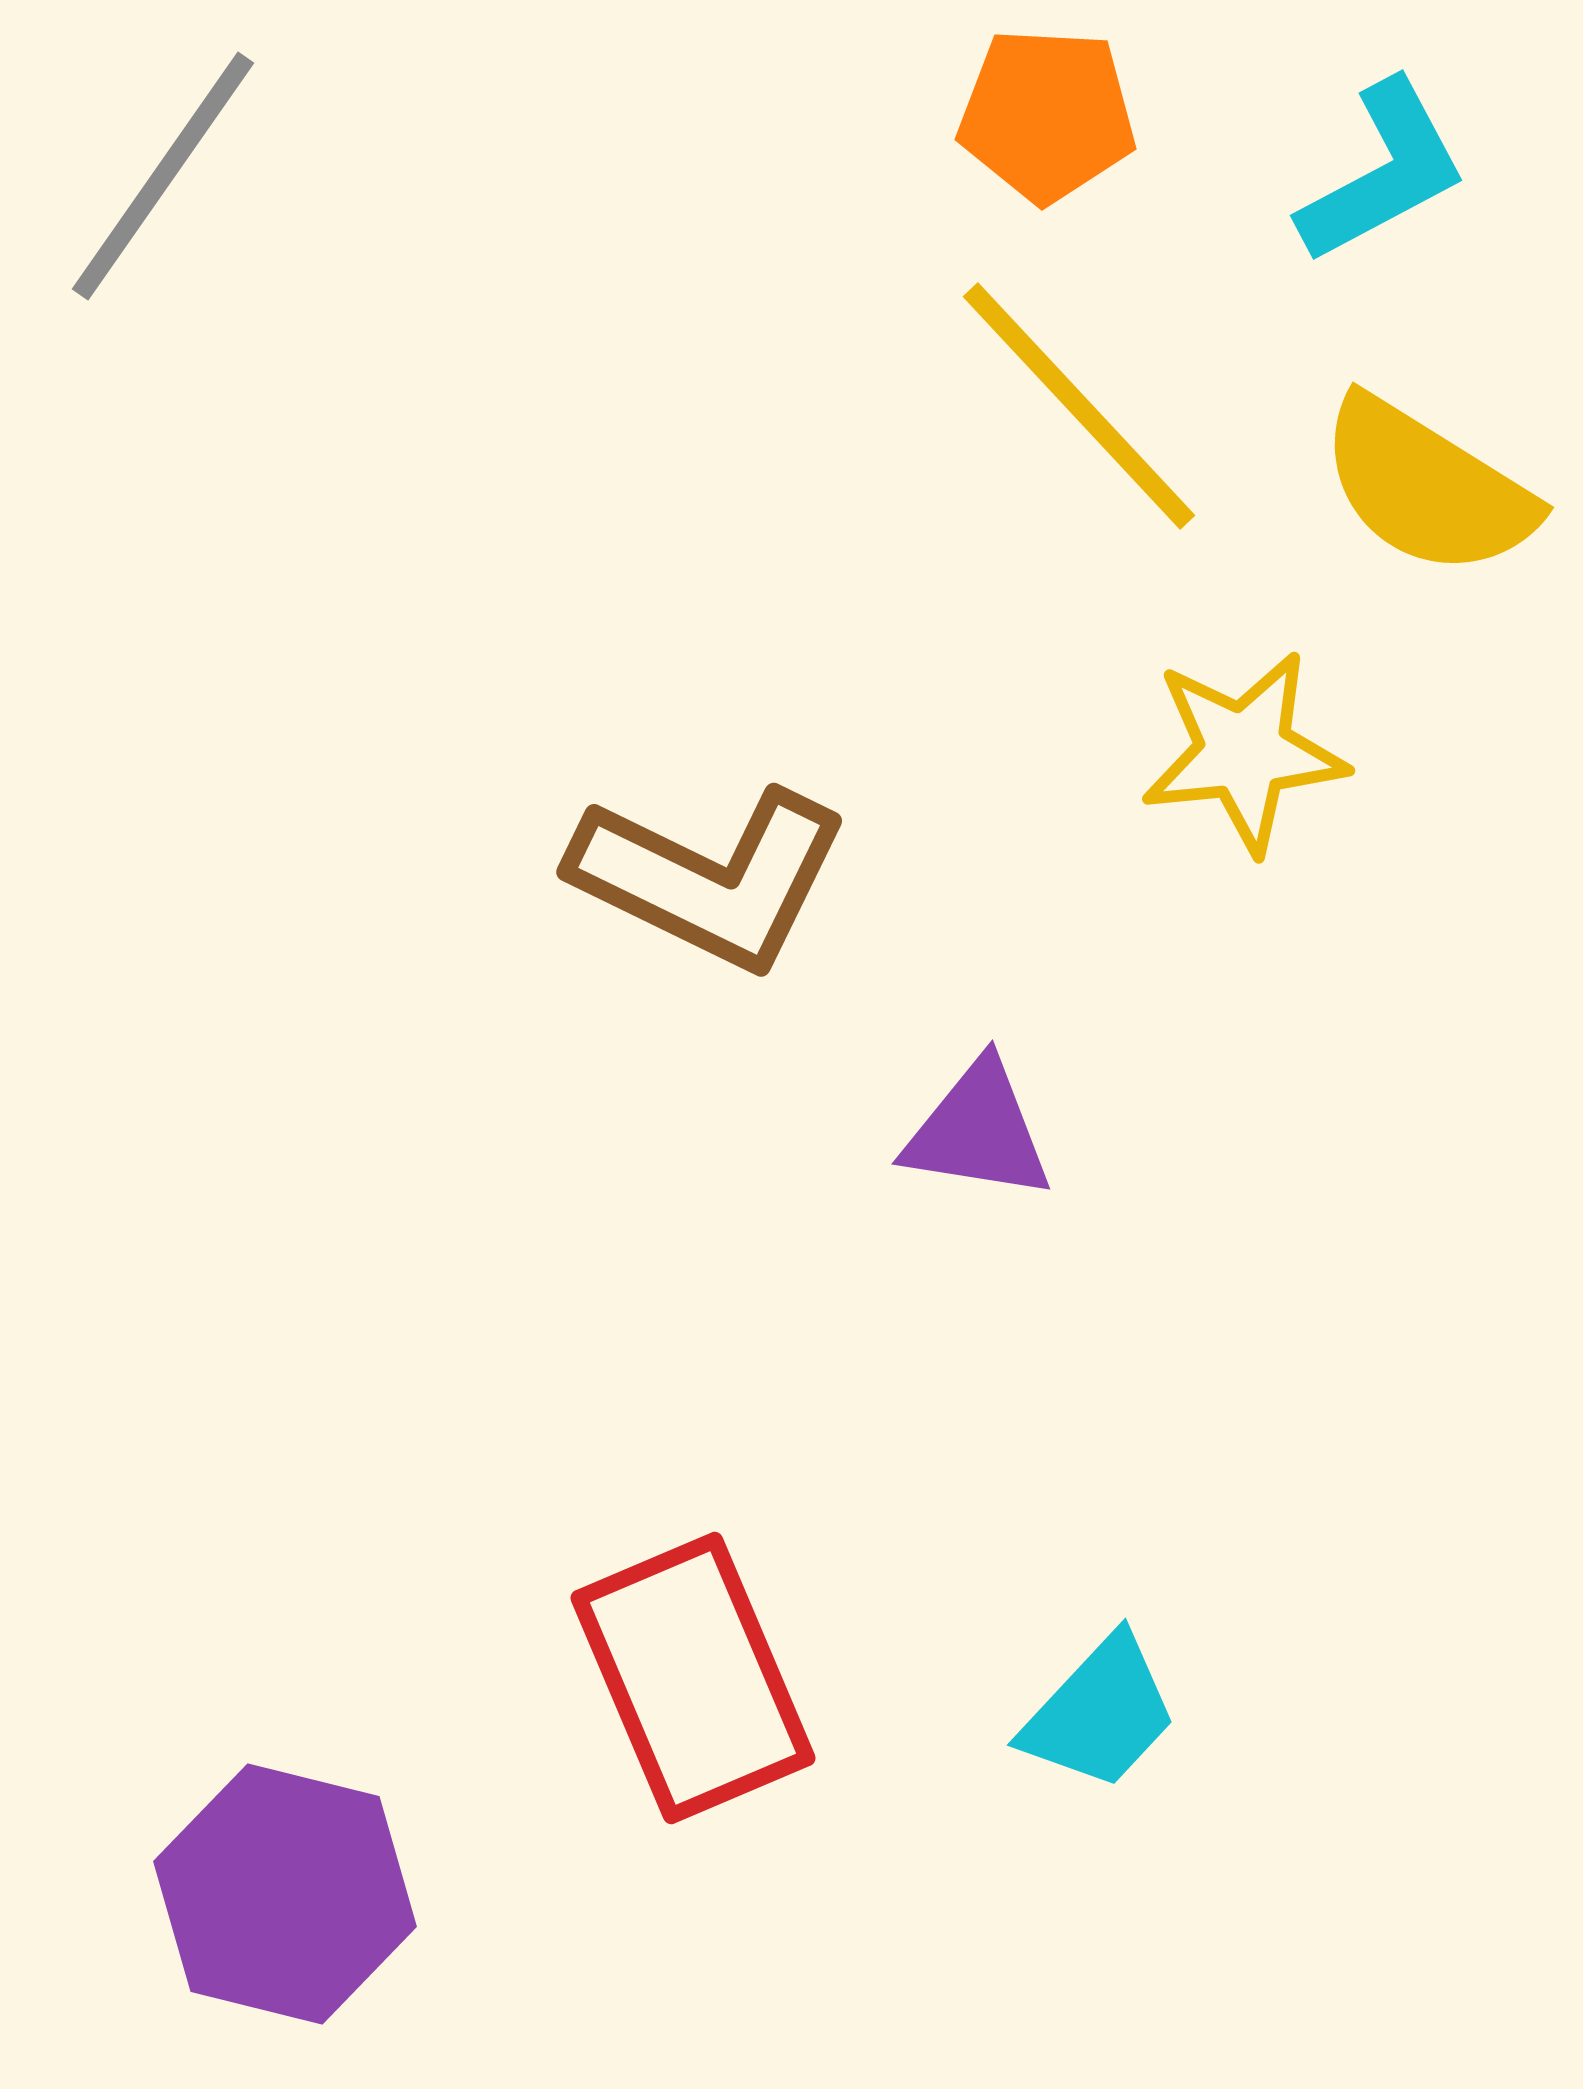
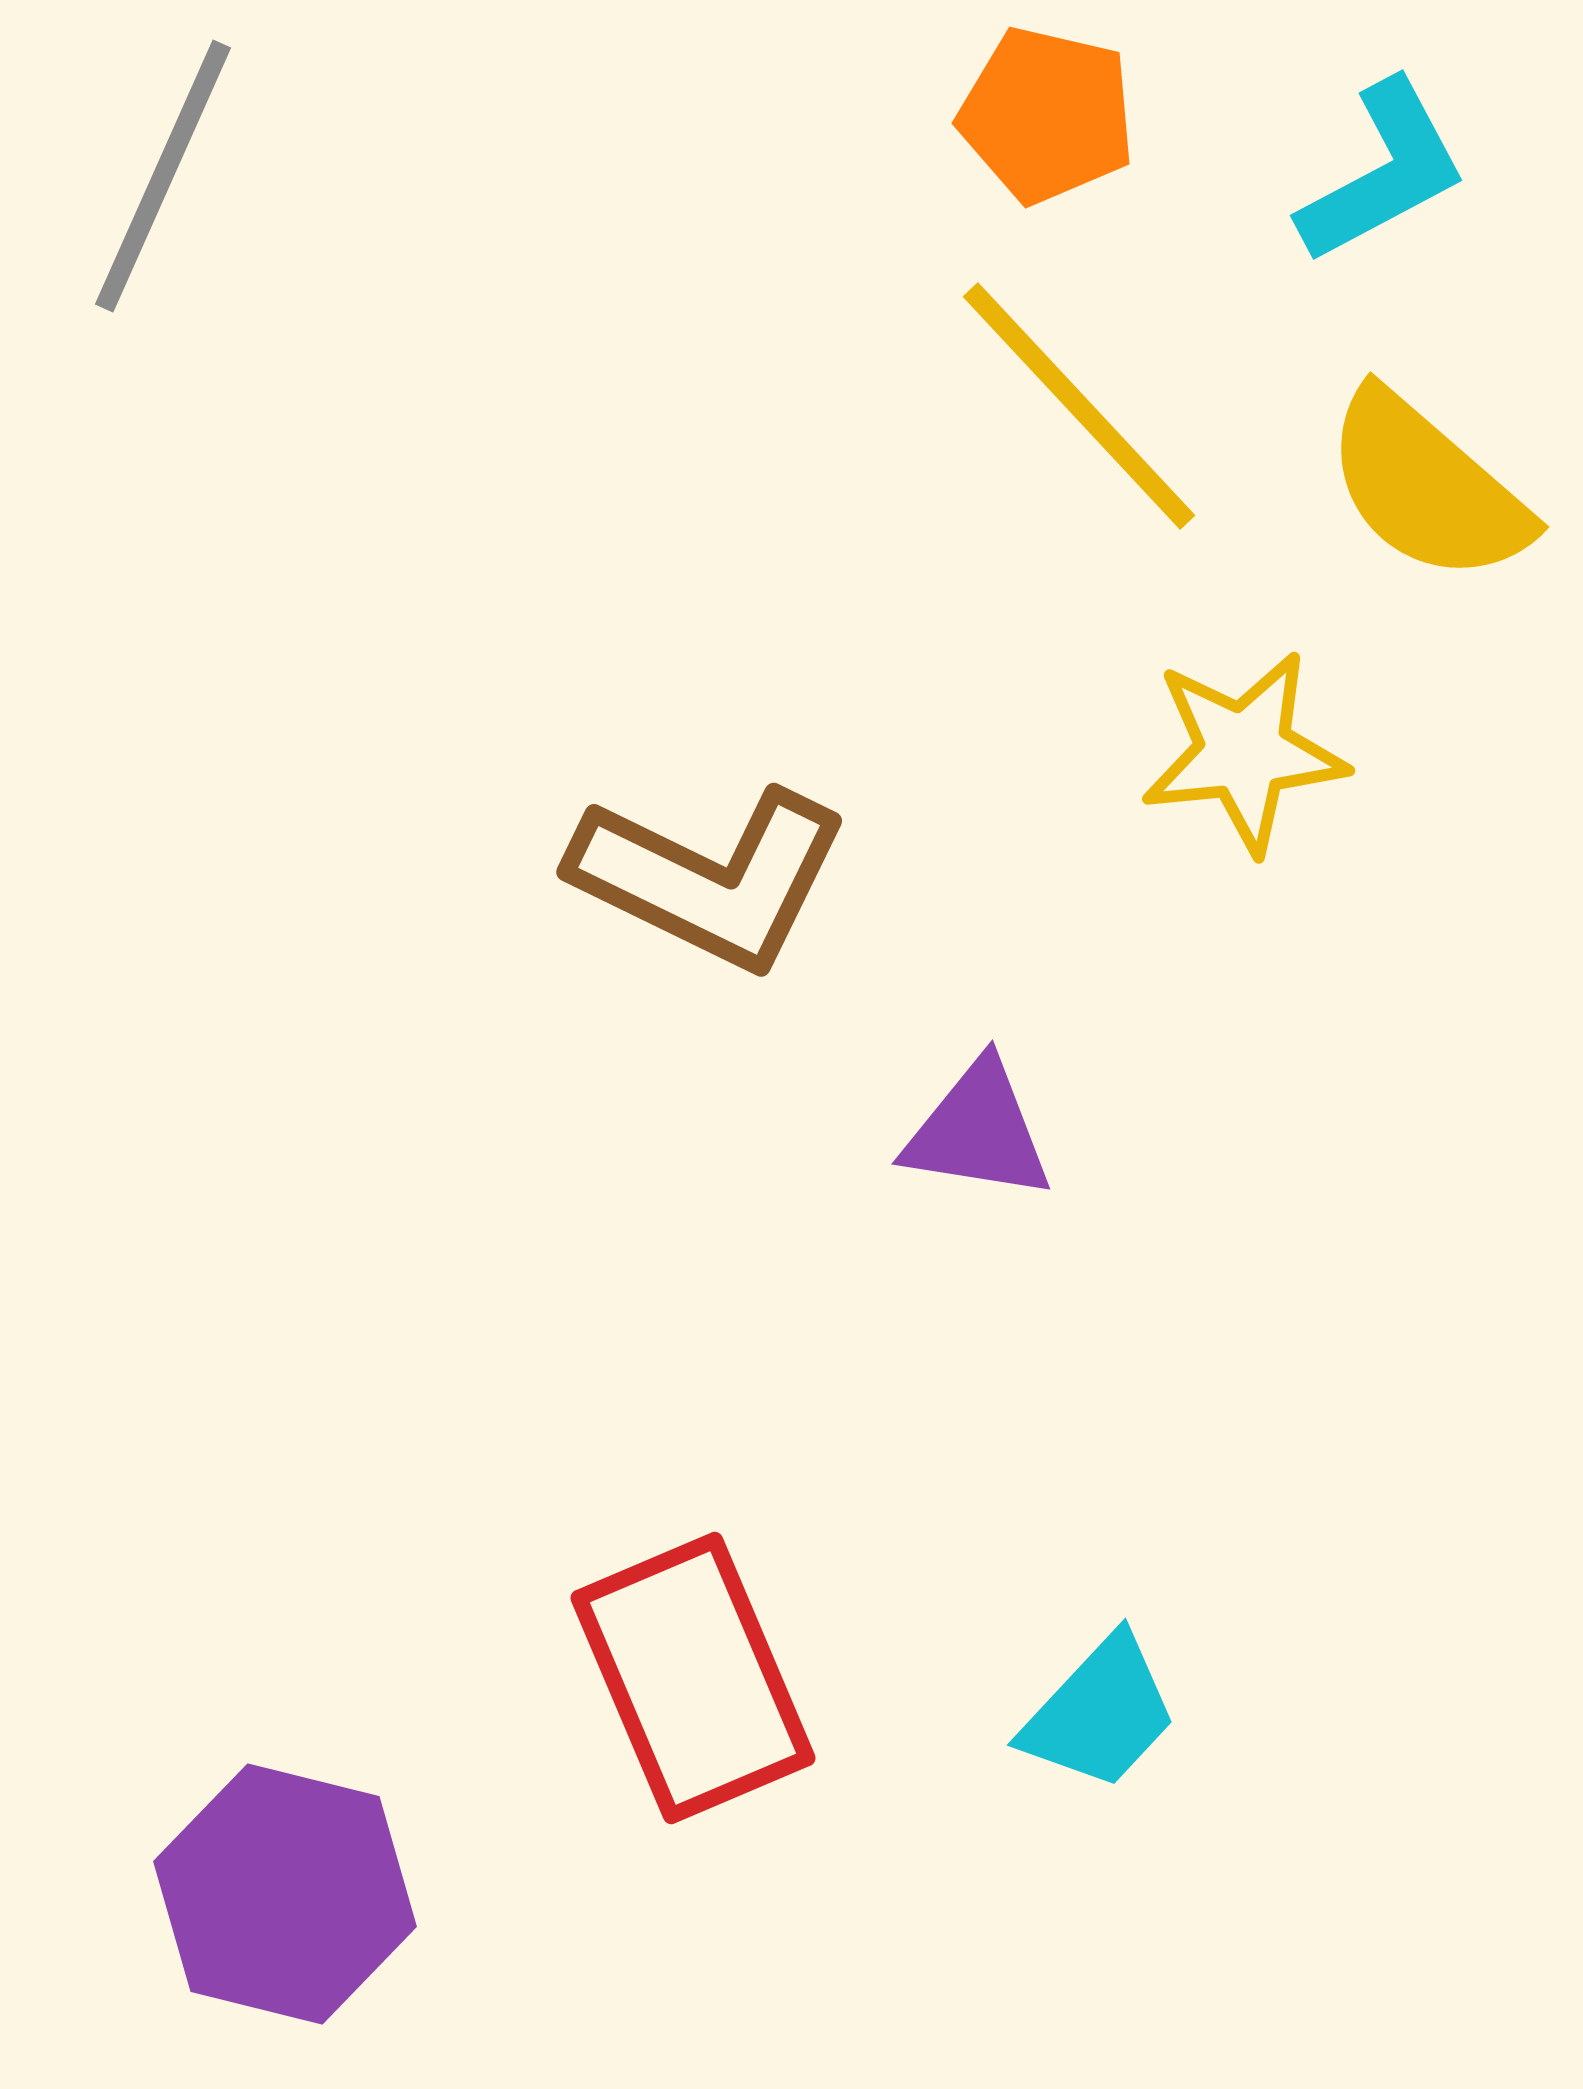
orange pentagon: rotated 10 degrees clockwise
gray line: rotated 11 degrees counterclockwise
yellow semicircle: rotated 9 degrees clockwise
